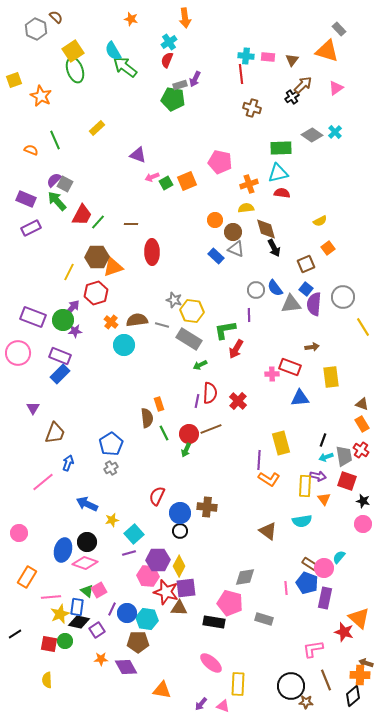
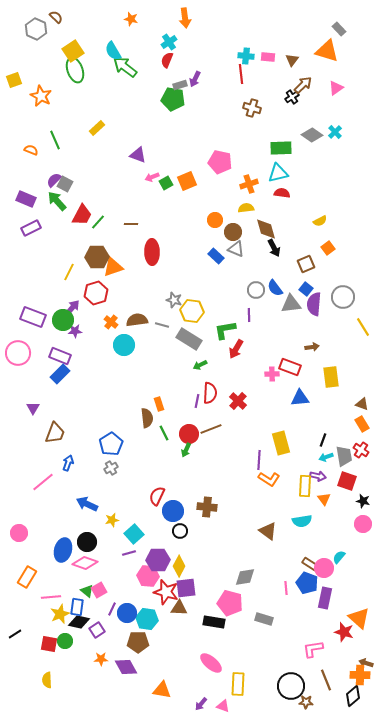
blue circle at (180, 513): moved 7 px left, 2 px up
